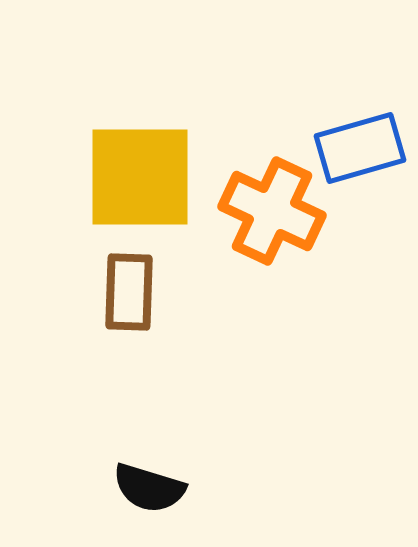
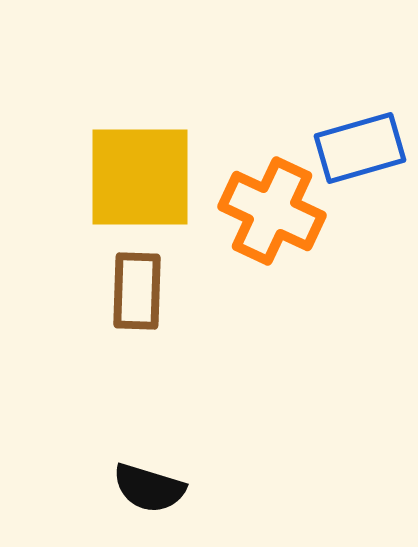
brown rectangle: moved 8 px right, 1 px up
